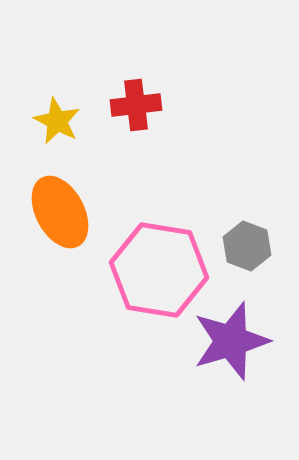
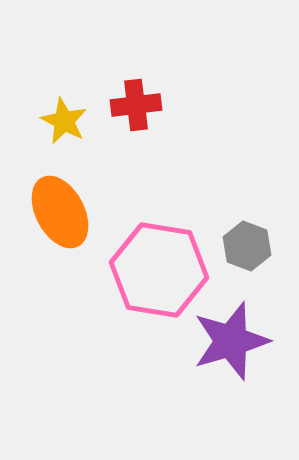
yellow star: moved 7 px right
